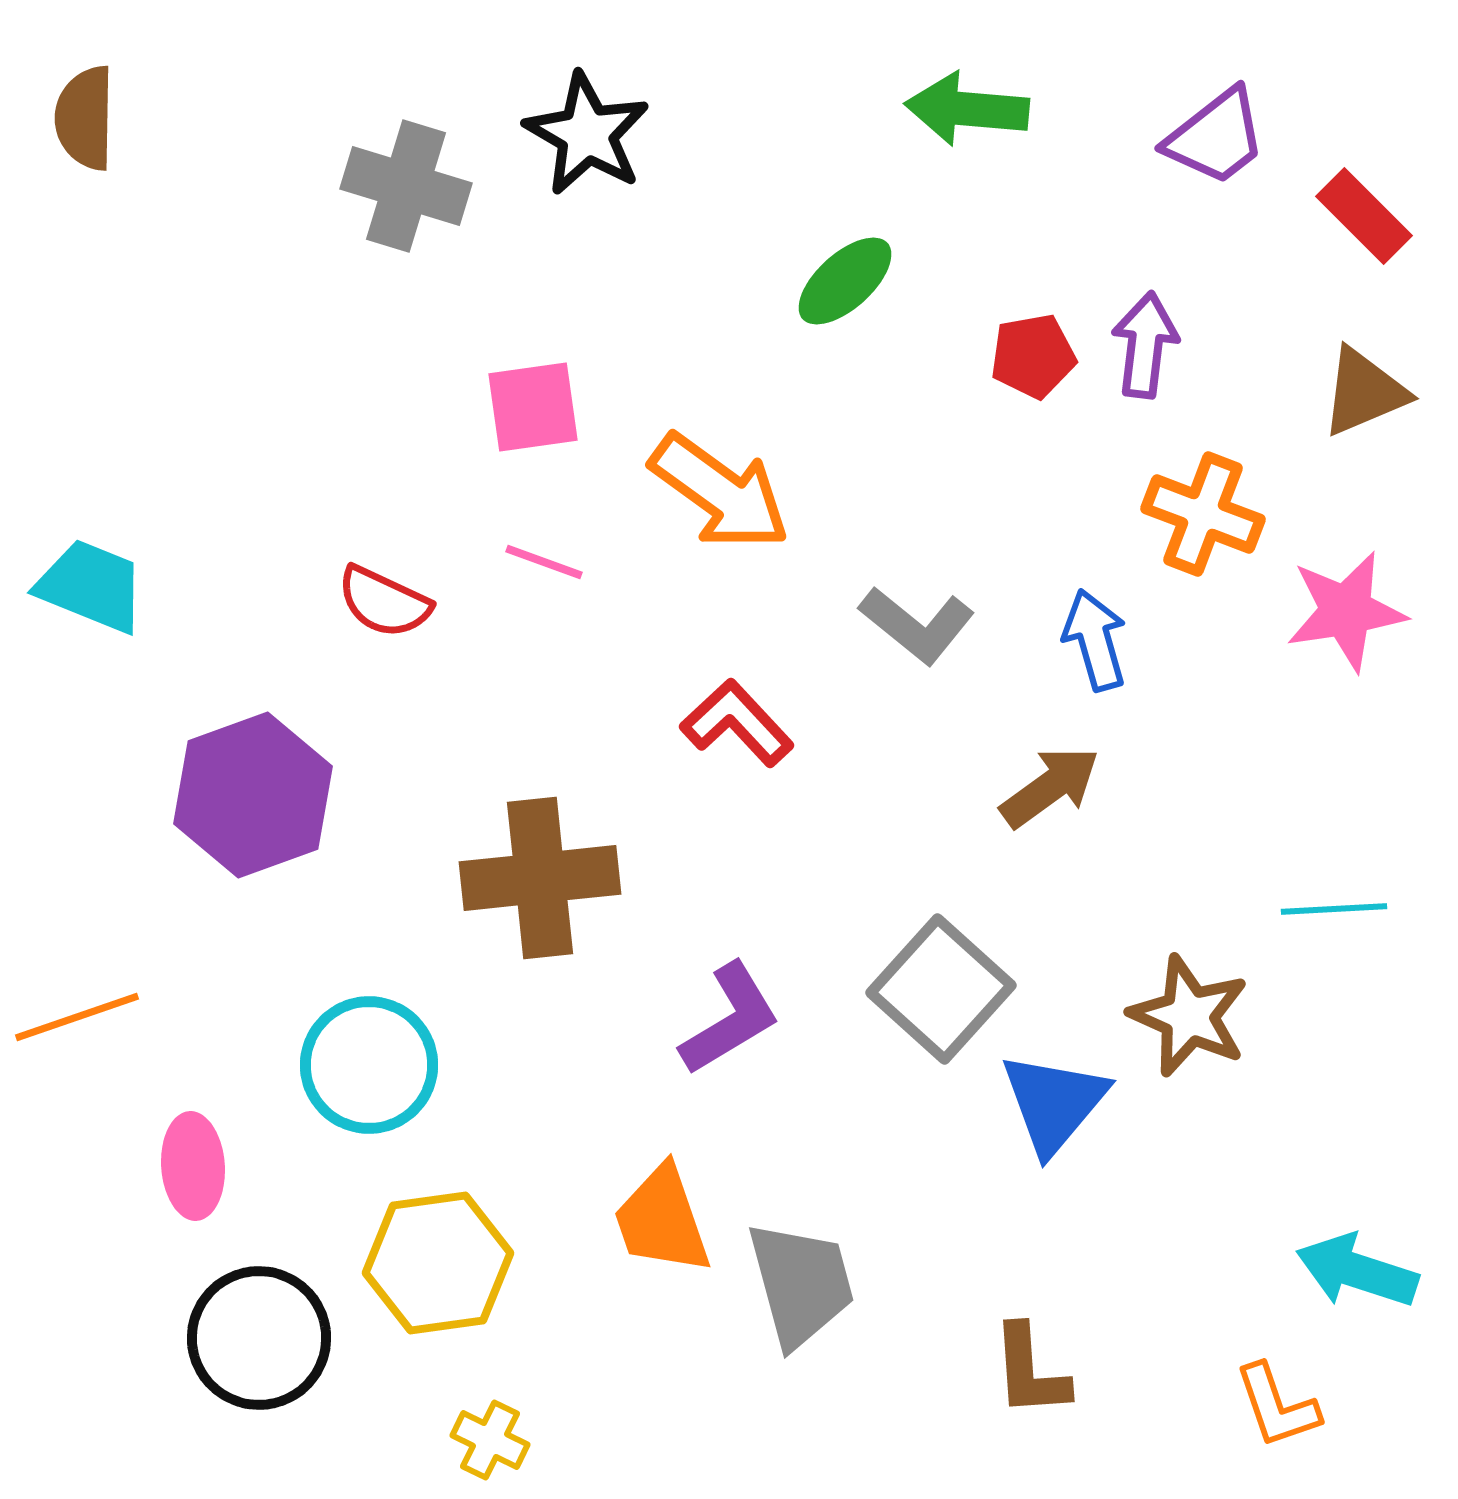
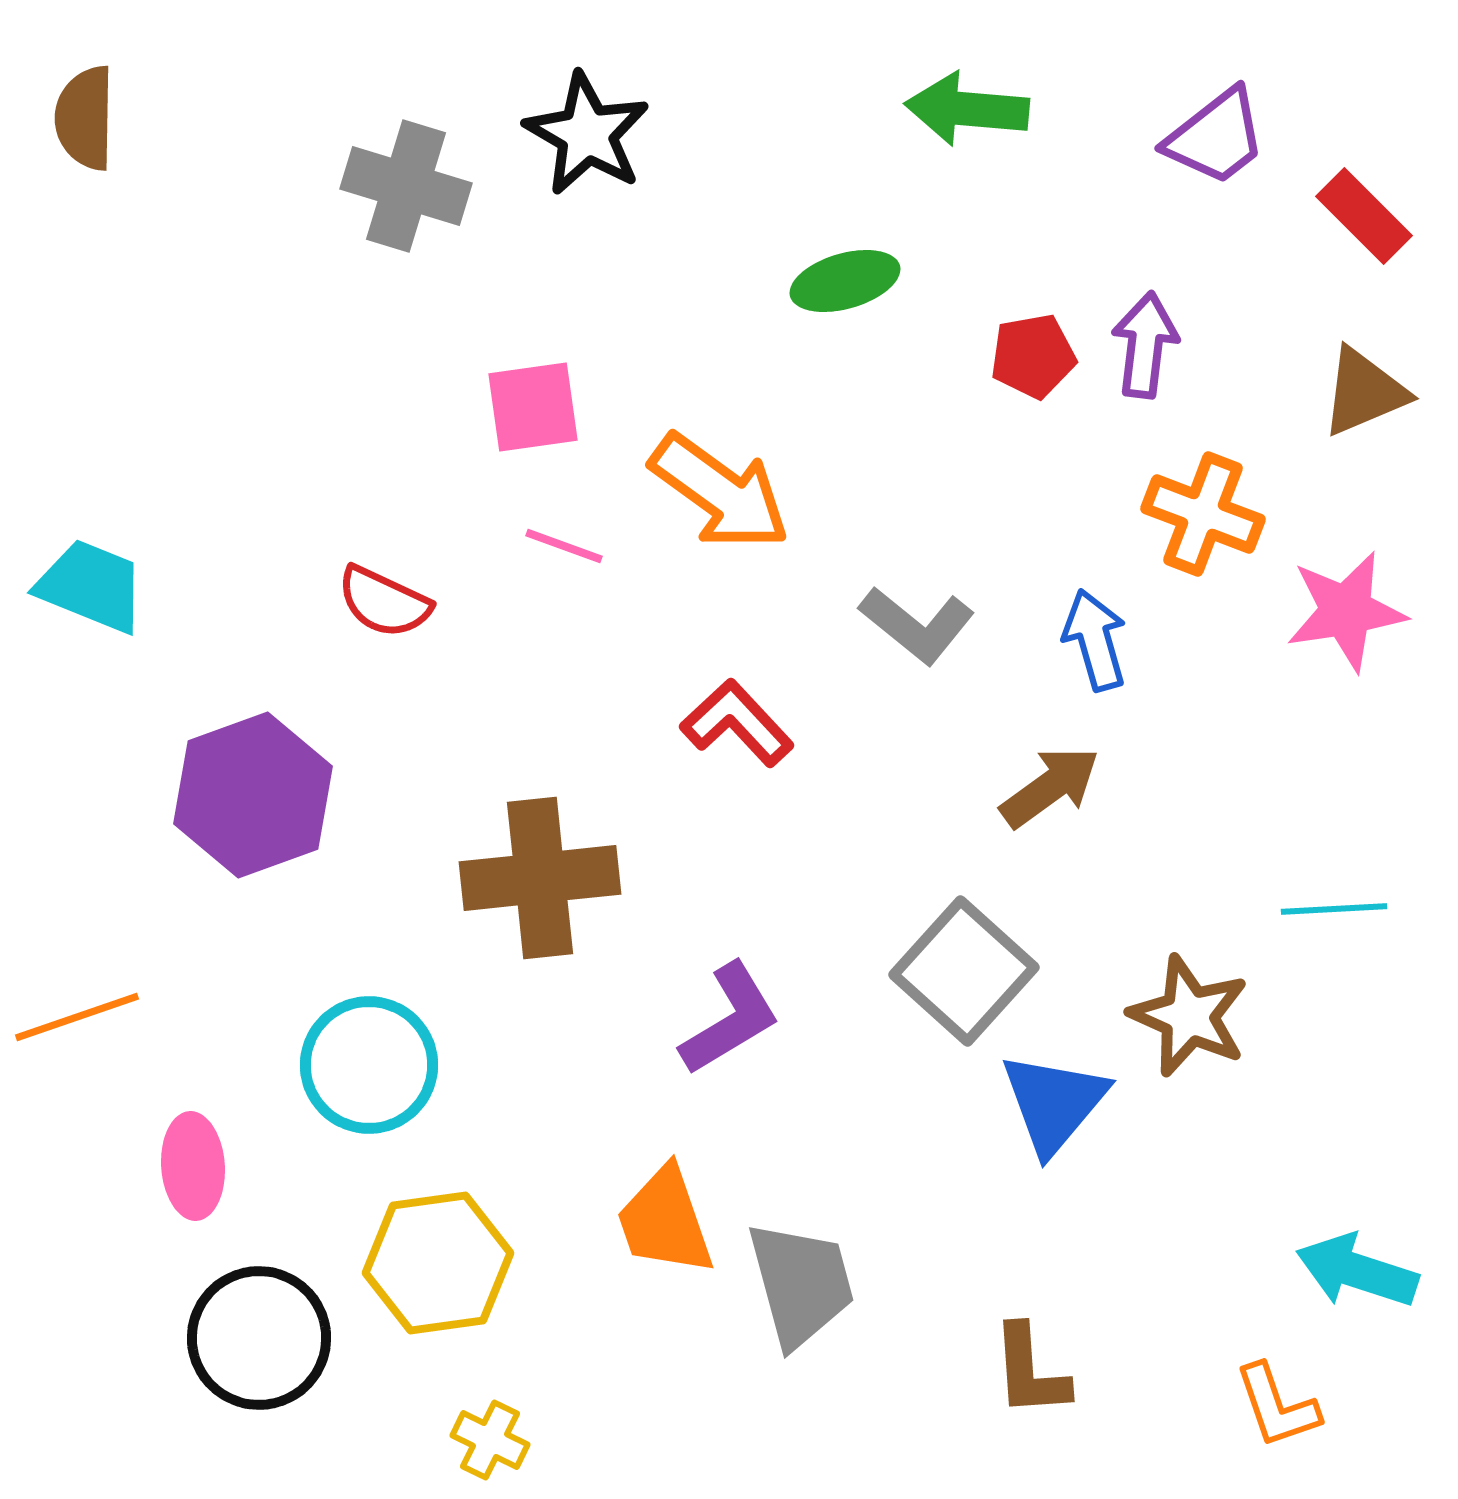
green ellipse: rotated 26 degrees clockwise
pink line: moved 20 px right, 16 px up
gray square: moved 23 px right, 18 px up
orange trapezoid: moved 3 px right, 1 px down
